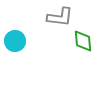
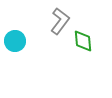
gray L-shape: moved 4 px down; rotated 60 degrees counterclockwise
